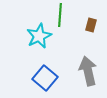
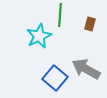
brown rectangle: moved 1 px left, 1 px up
gray arrow: moved 2 px left, 2 px up; rotated 48 degrees counterclockwise
blue square: moved 10 px right
